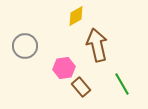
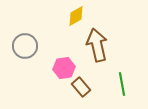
green line: rotated 20 degrees clockwise
